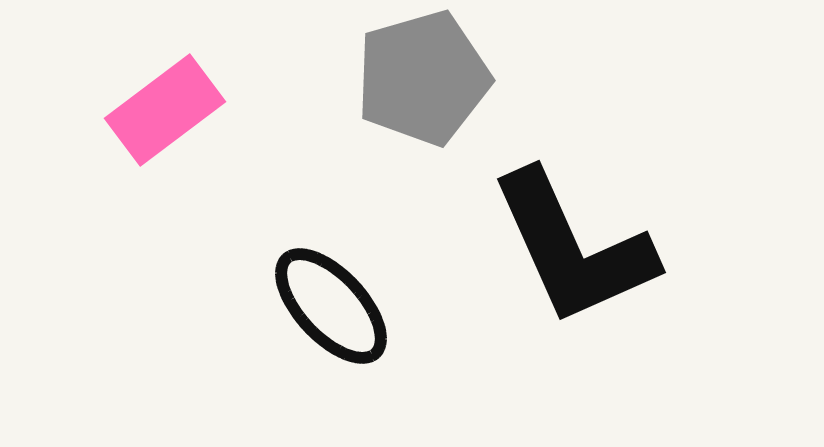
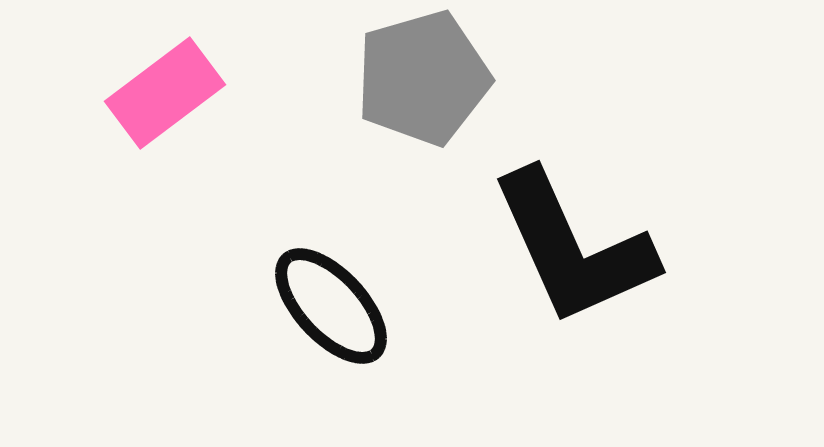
pink rectangle: moved 17 px up
